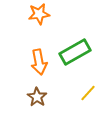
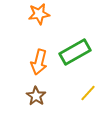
orange arrow: rotated 25 degrees clockwise
brown star: moved 1 px left, 1 px up
